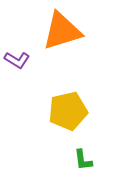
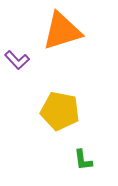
purple L-shape: rotated 15 degrees clockwise
yellow pentagon: moved 8 px left; rotated 24 degrees clockwise
